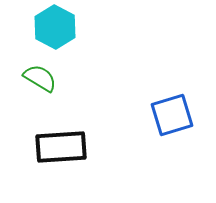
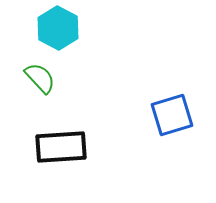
cyan hexagon: moved 3 px right, 1 px down
green semicircle: rotated 16 degrees clockwise
